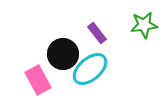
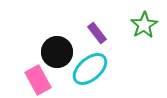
green star: rotated 24 degrees counterclockwise
black circle: moved 6 px left, 2 px up
